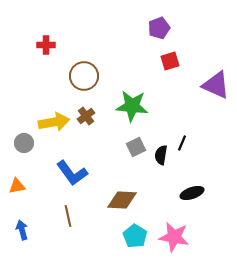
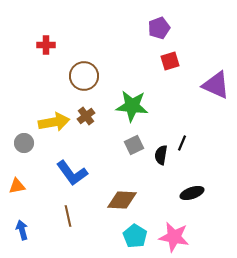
gray square: moved 2 px left, 2 px up
